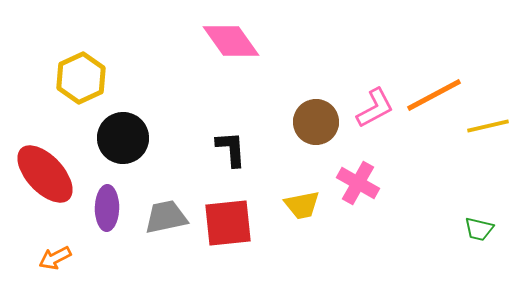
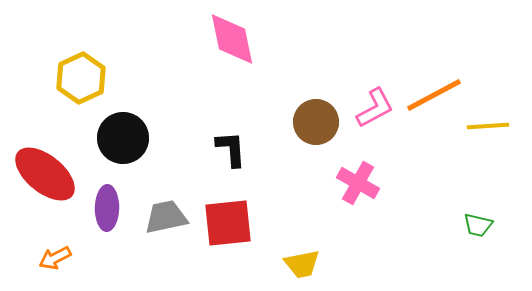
pink diamond: moved 1 px right, 2 px up; rotated 24 degrees clockwise
yellow line: rotated 9 degrees clockwise
red ellipse: rotated 8 degrees counterclockwise
yellow trapezoid: moved 59 px down
green trapezoid: moved 1 px left, 4 px up
